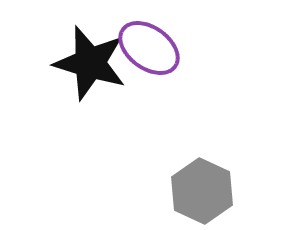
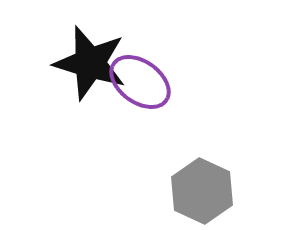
purple ellipse: moved 9 px left, 34 px down
